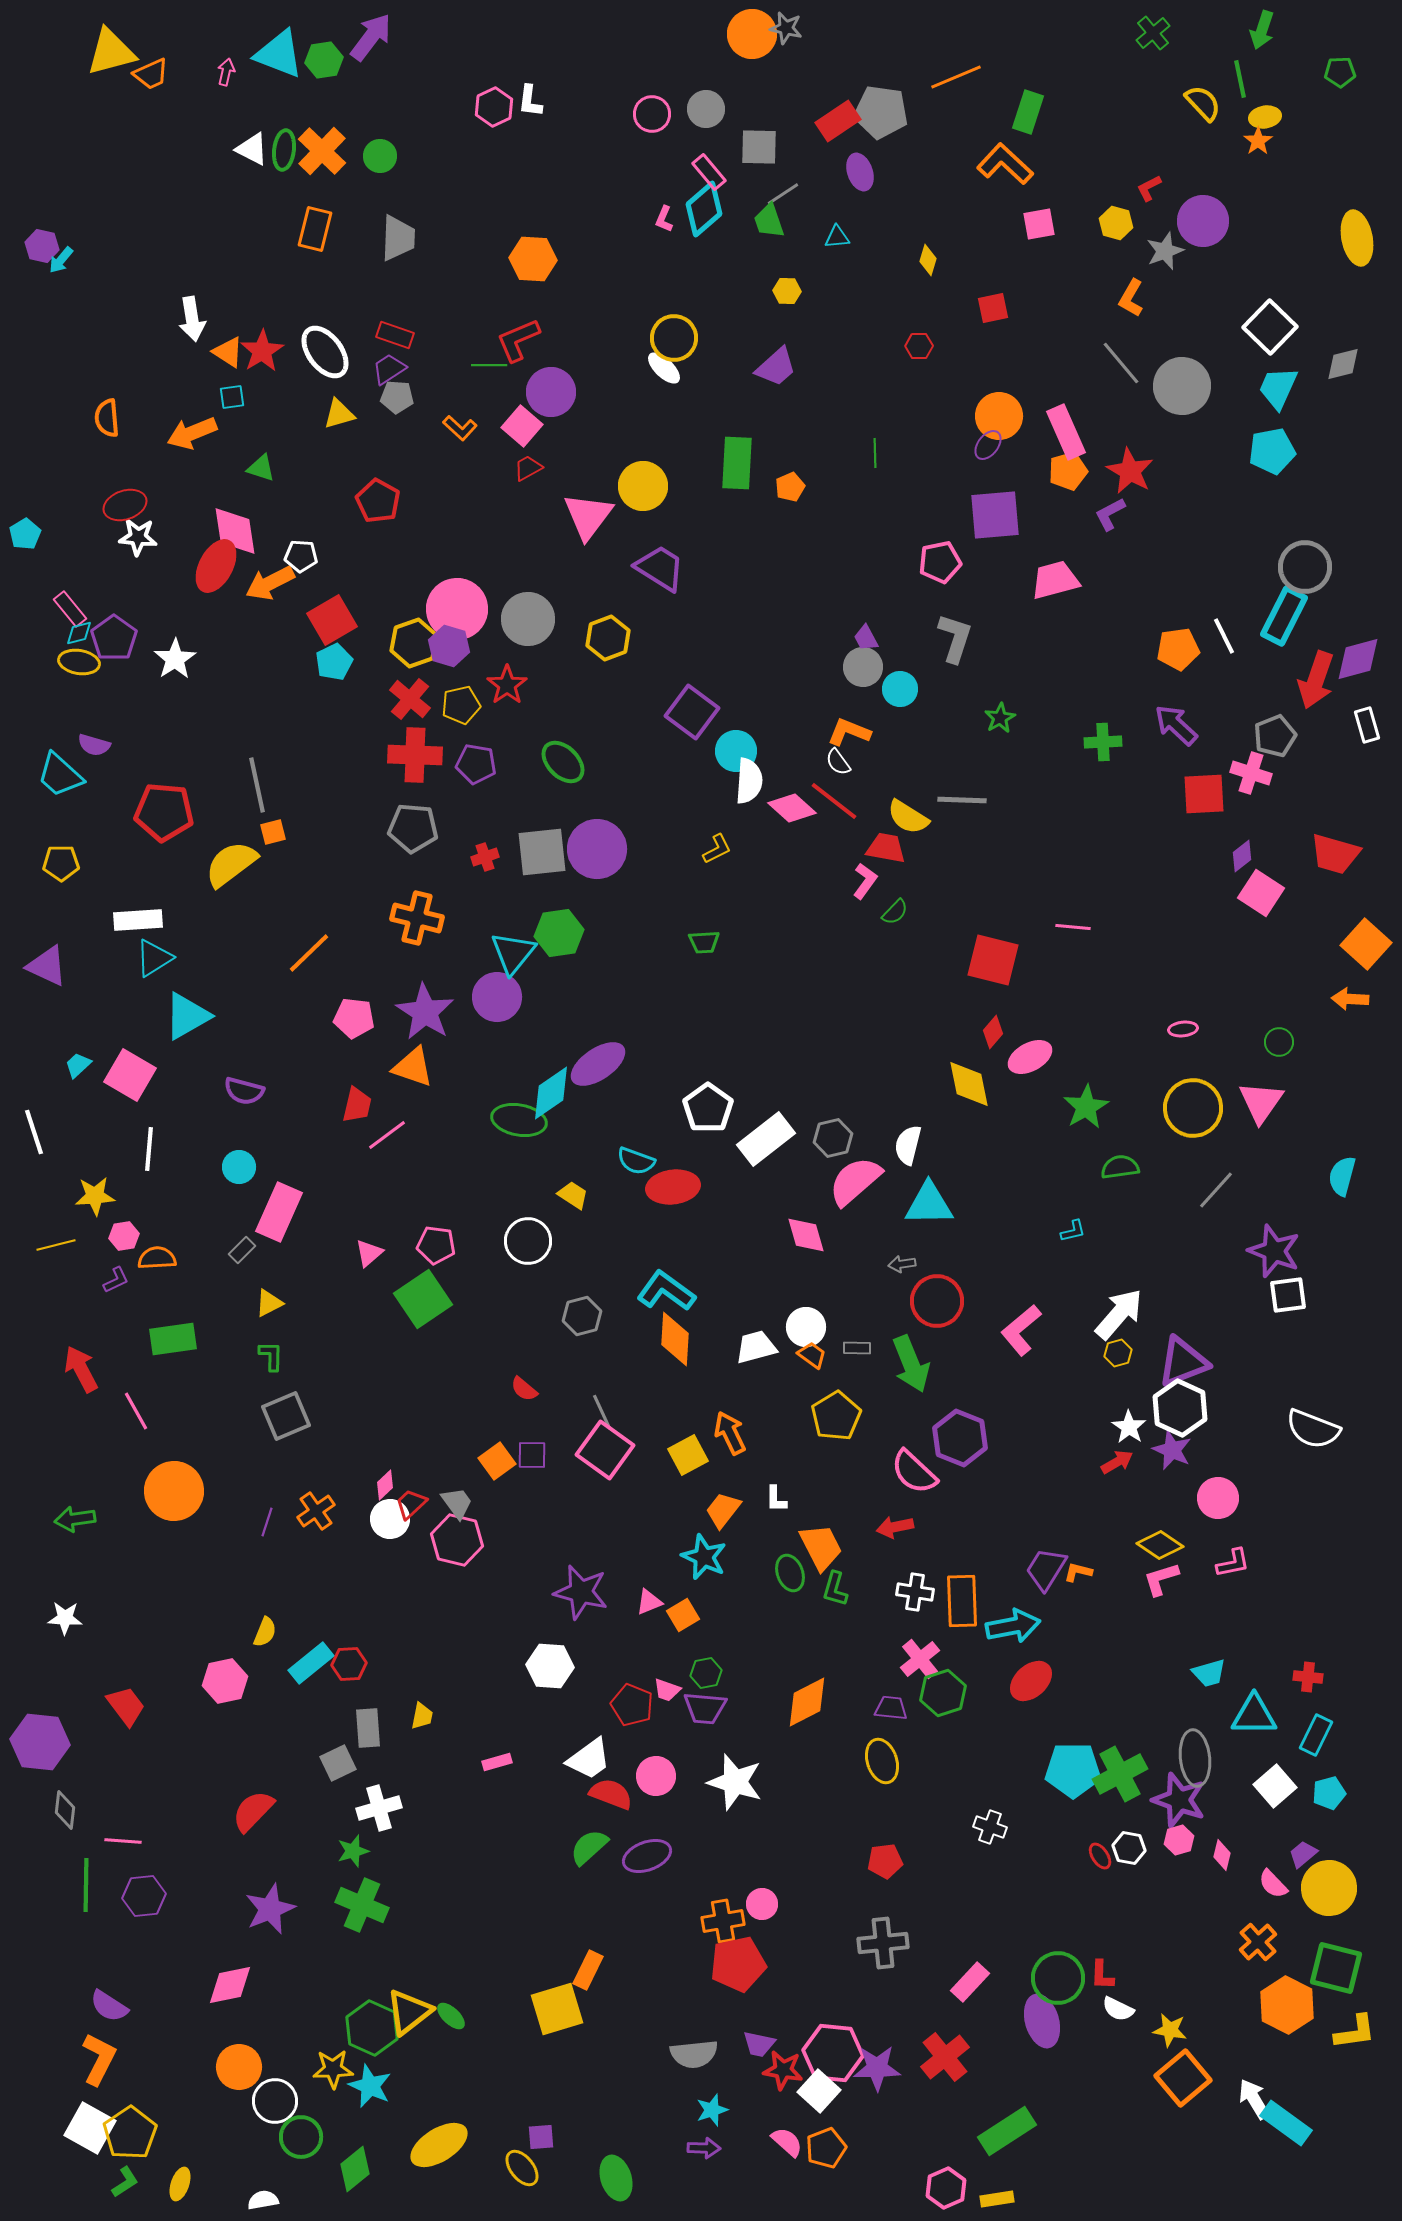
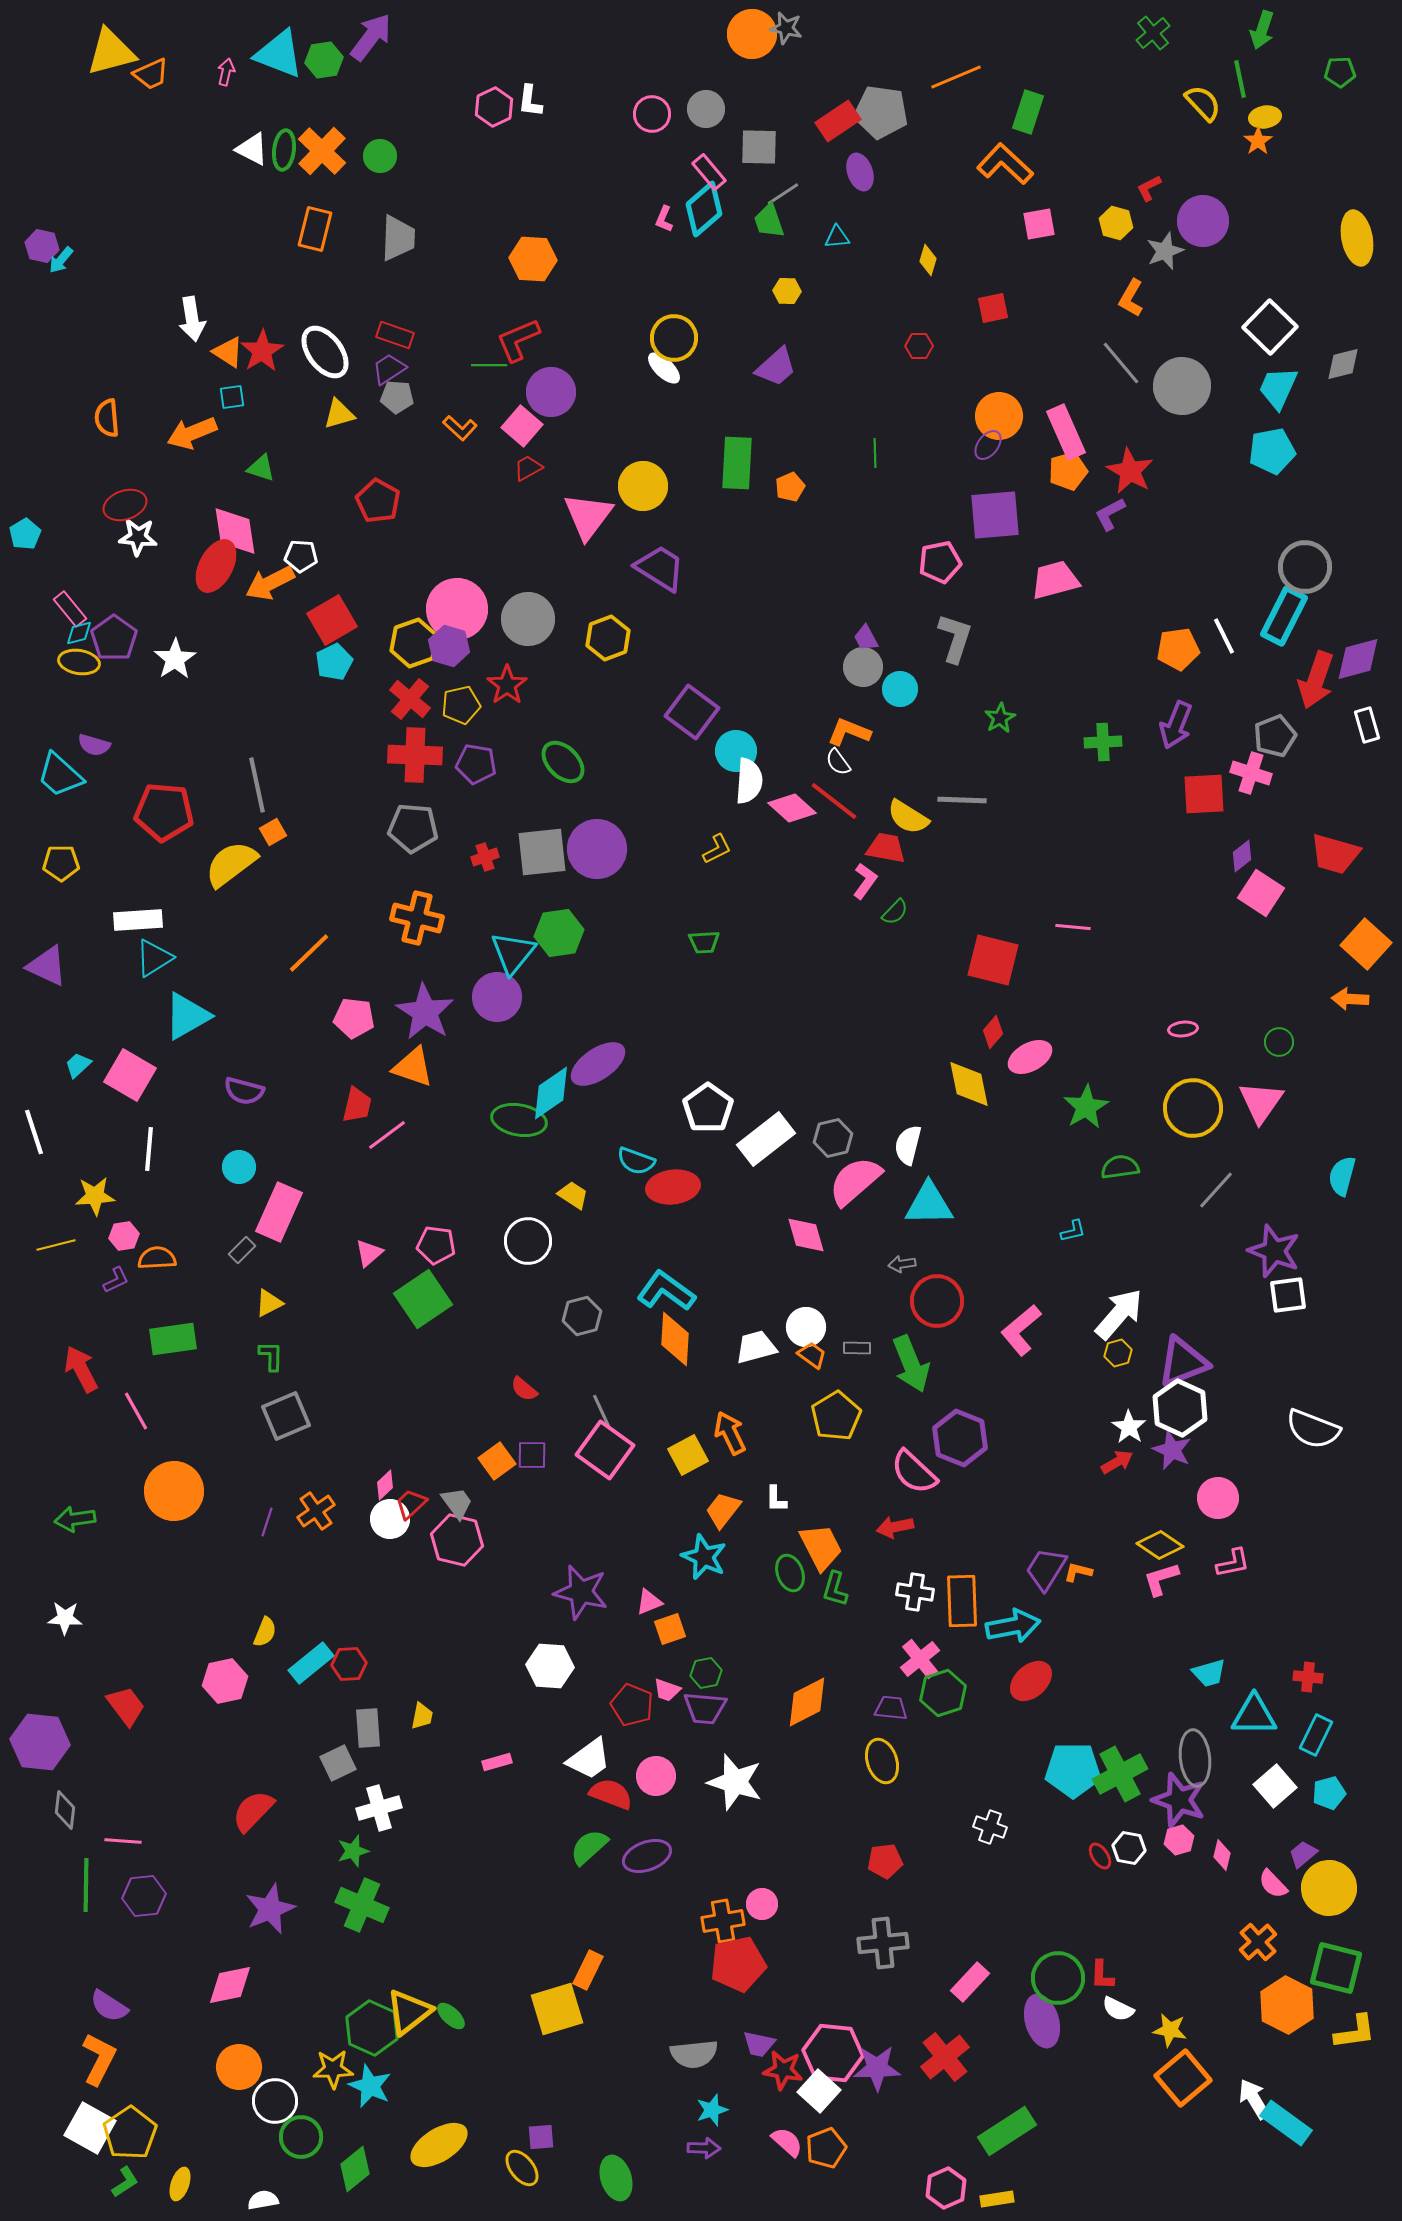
purple arrow at (1176, 725): rotated 111 degrees counterclockwise
orange square at (273, 832): rotated 16 degrees counterclockwise
orange square at (683, 1615): moved 13 px left, 14 px down; rotated 12 degrees clockwise
